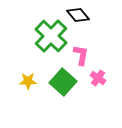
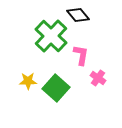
green square: moved 7 px left, 6 px down
